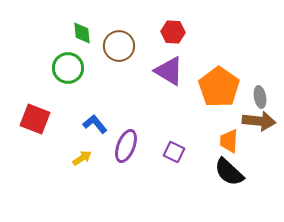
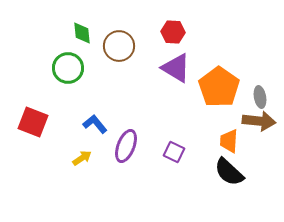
purple triangle: moved 7 px right, 3 px up
red square: moved 2 px left, 3 px down
